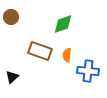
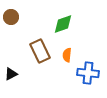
brown rectangle: rotated 45 degrees clockwise
blue cross: moved 2 px down
black triangle: moved 1 px left, 3 px up; rotated 16 degrees clockwise
